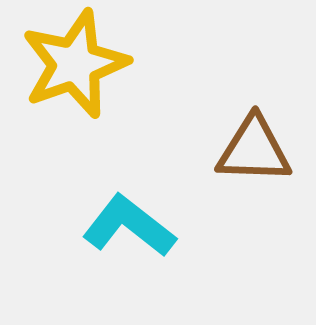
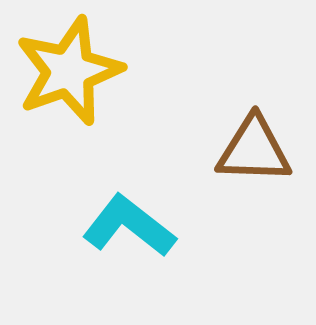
yellow star: moved 6 px left, 7 px down
